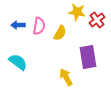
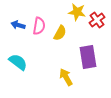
blue arrow: rotated 16 degrees clockwise
